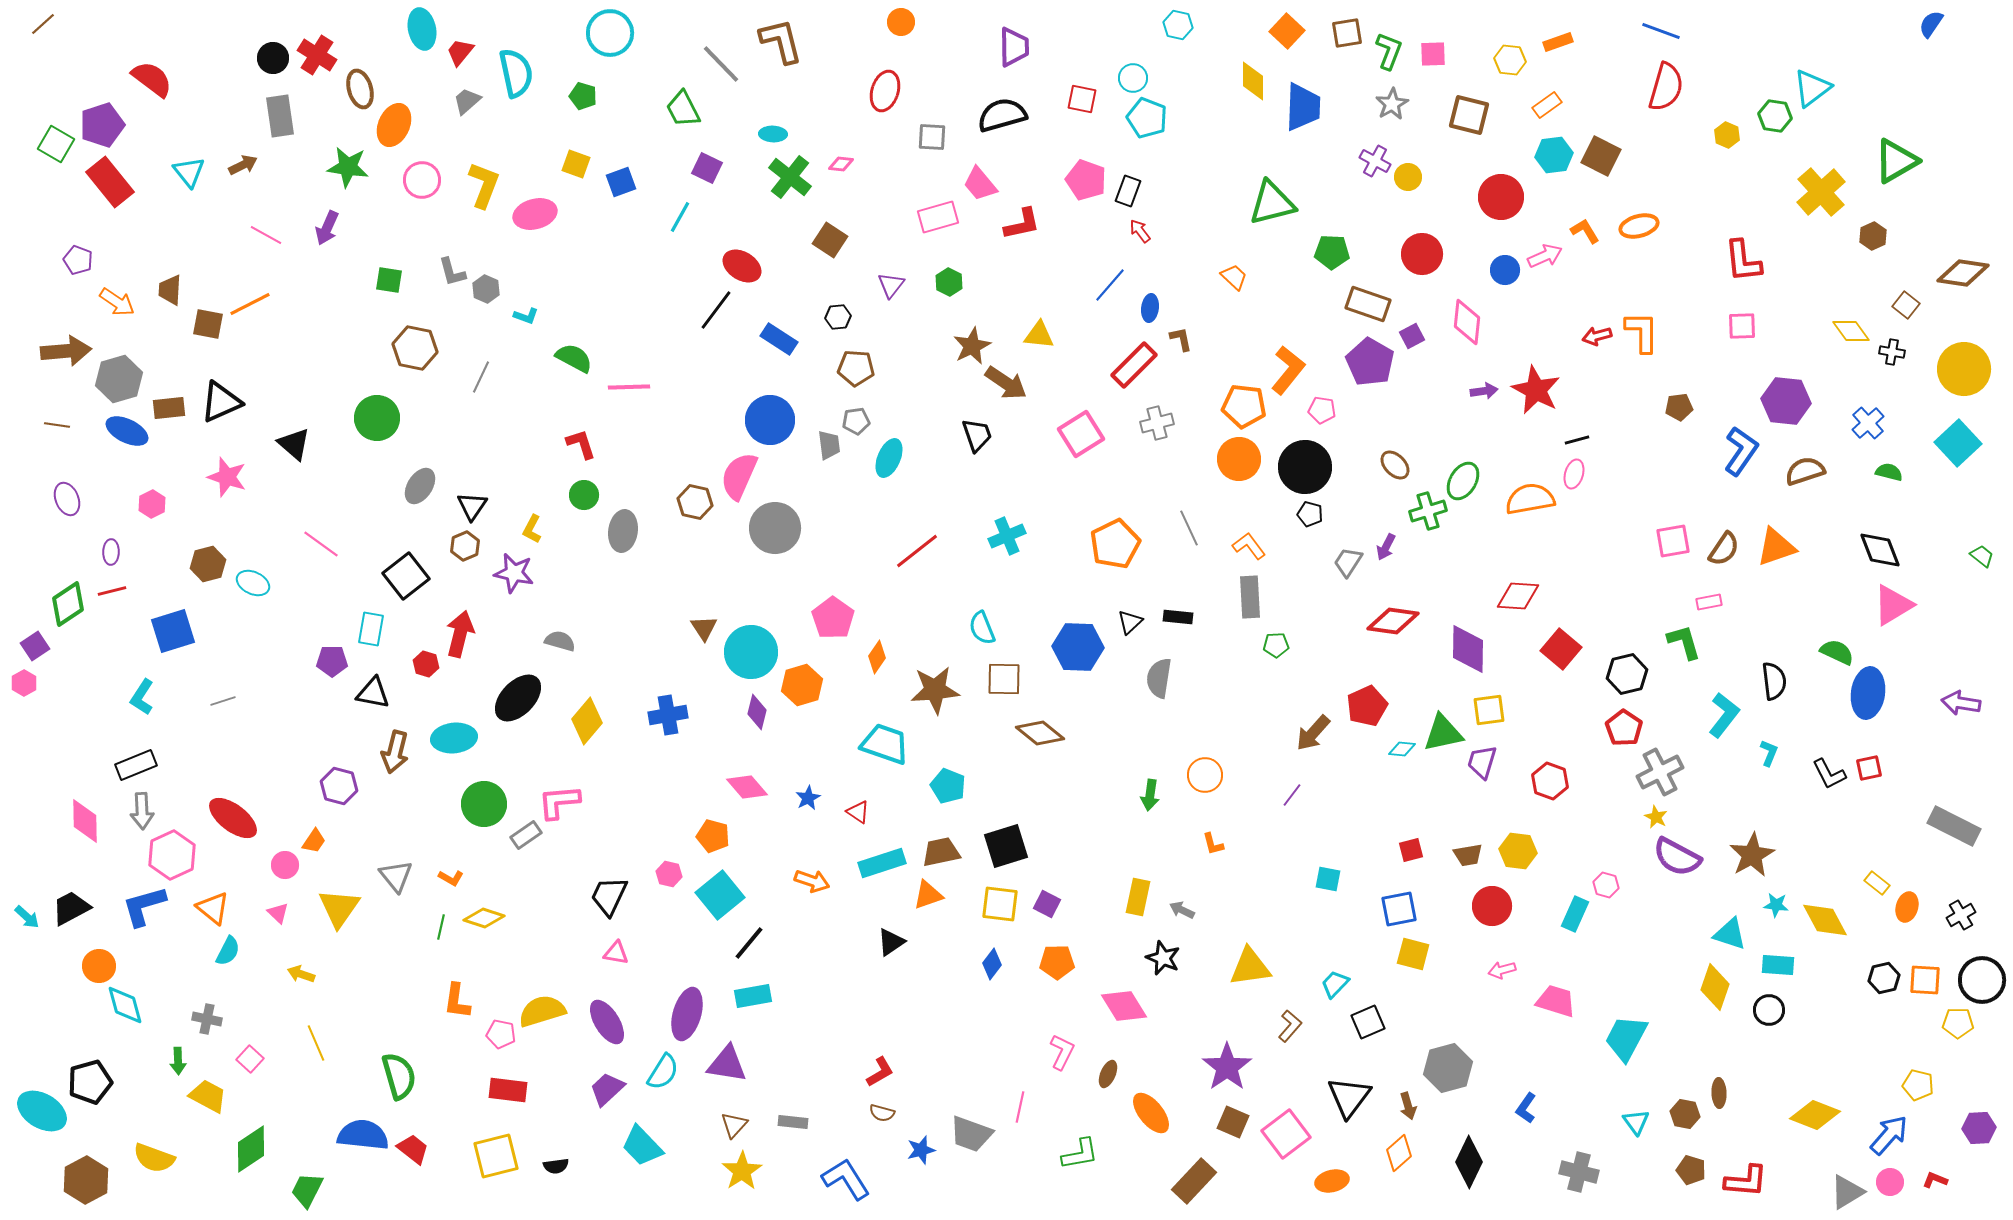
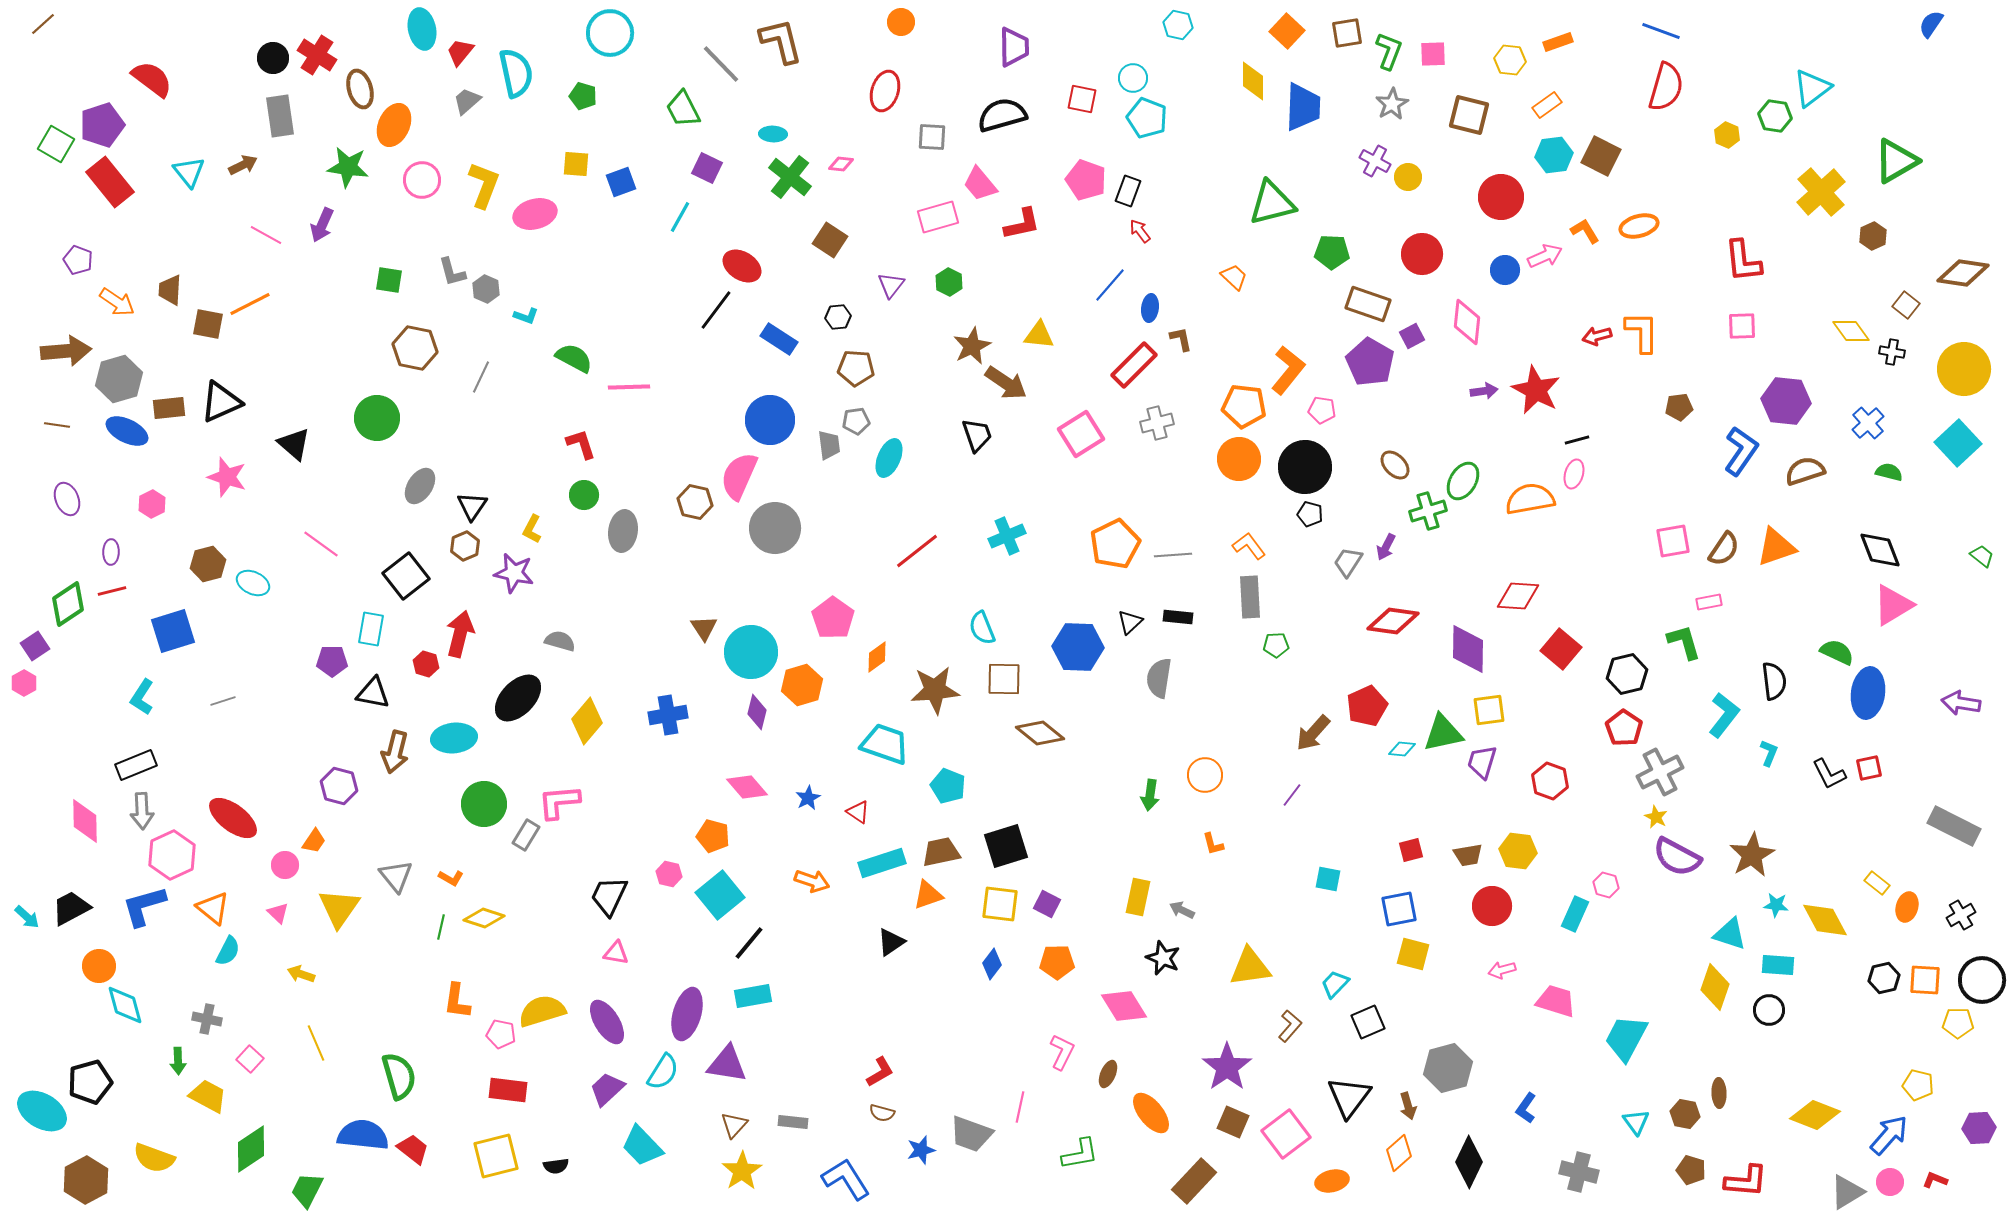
yellow square at (576, 164): rotated 16 degrees counterclockwise
purple arrow at (327, 228): moved 5 px left, 3 px up
gray line at (1189, 528): moved 16 px left, 27 px down; rotated 69 degrees counterclockwise
orange diamond at (877, 657): rotated 20 degrees clockwise
gray rectangle at (526, 835): rotated 24 degrees counterclockwise
